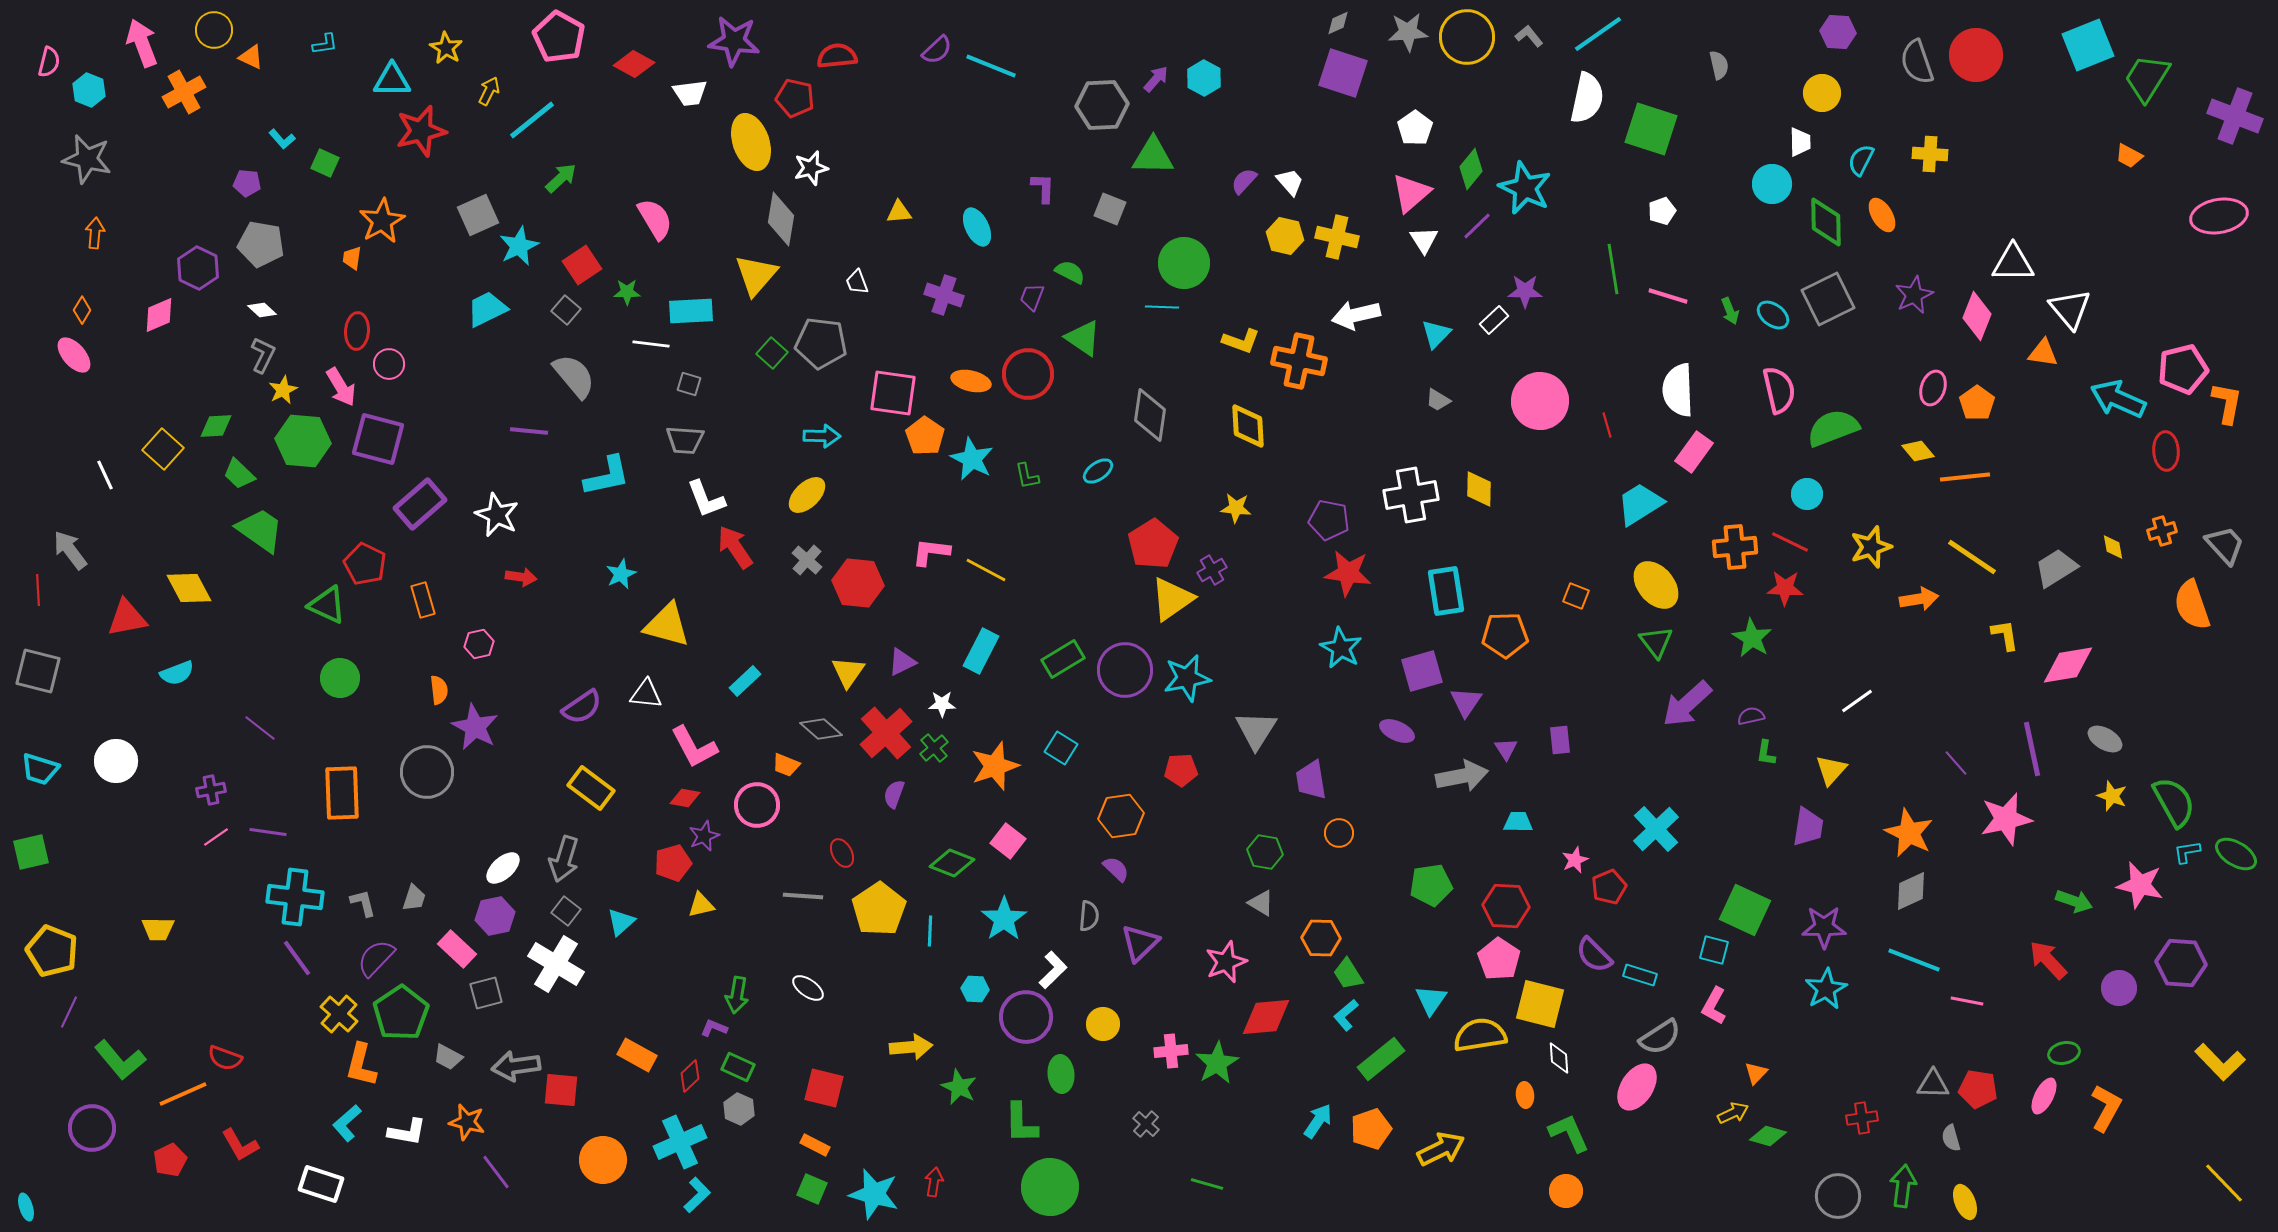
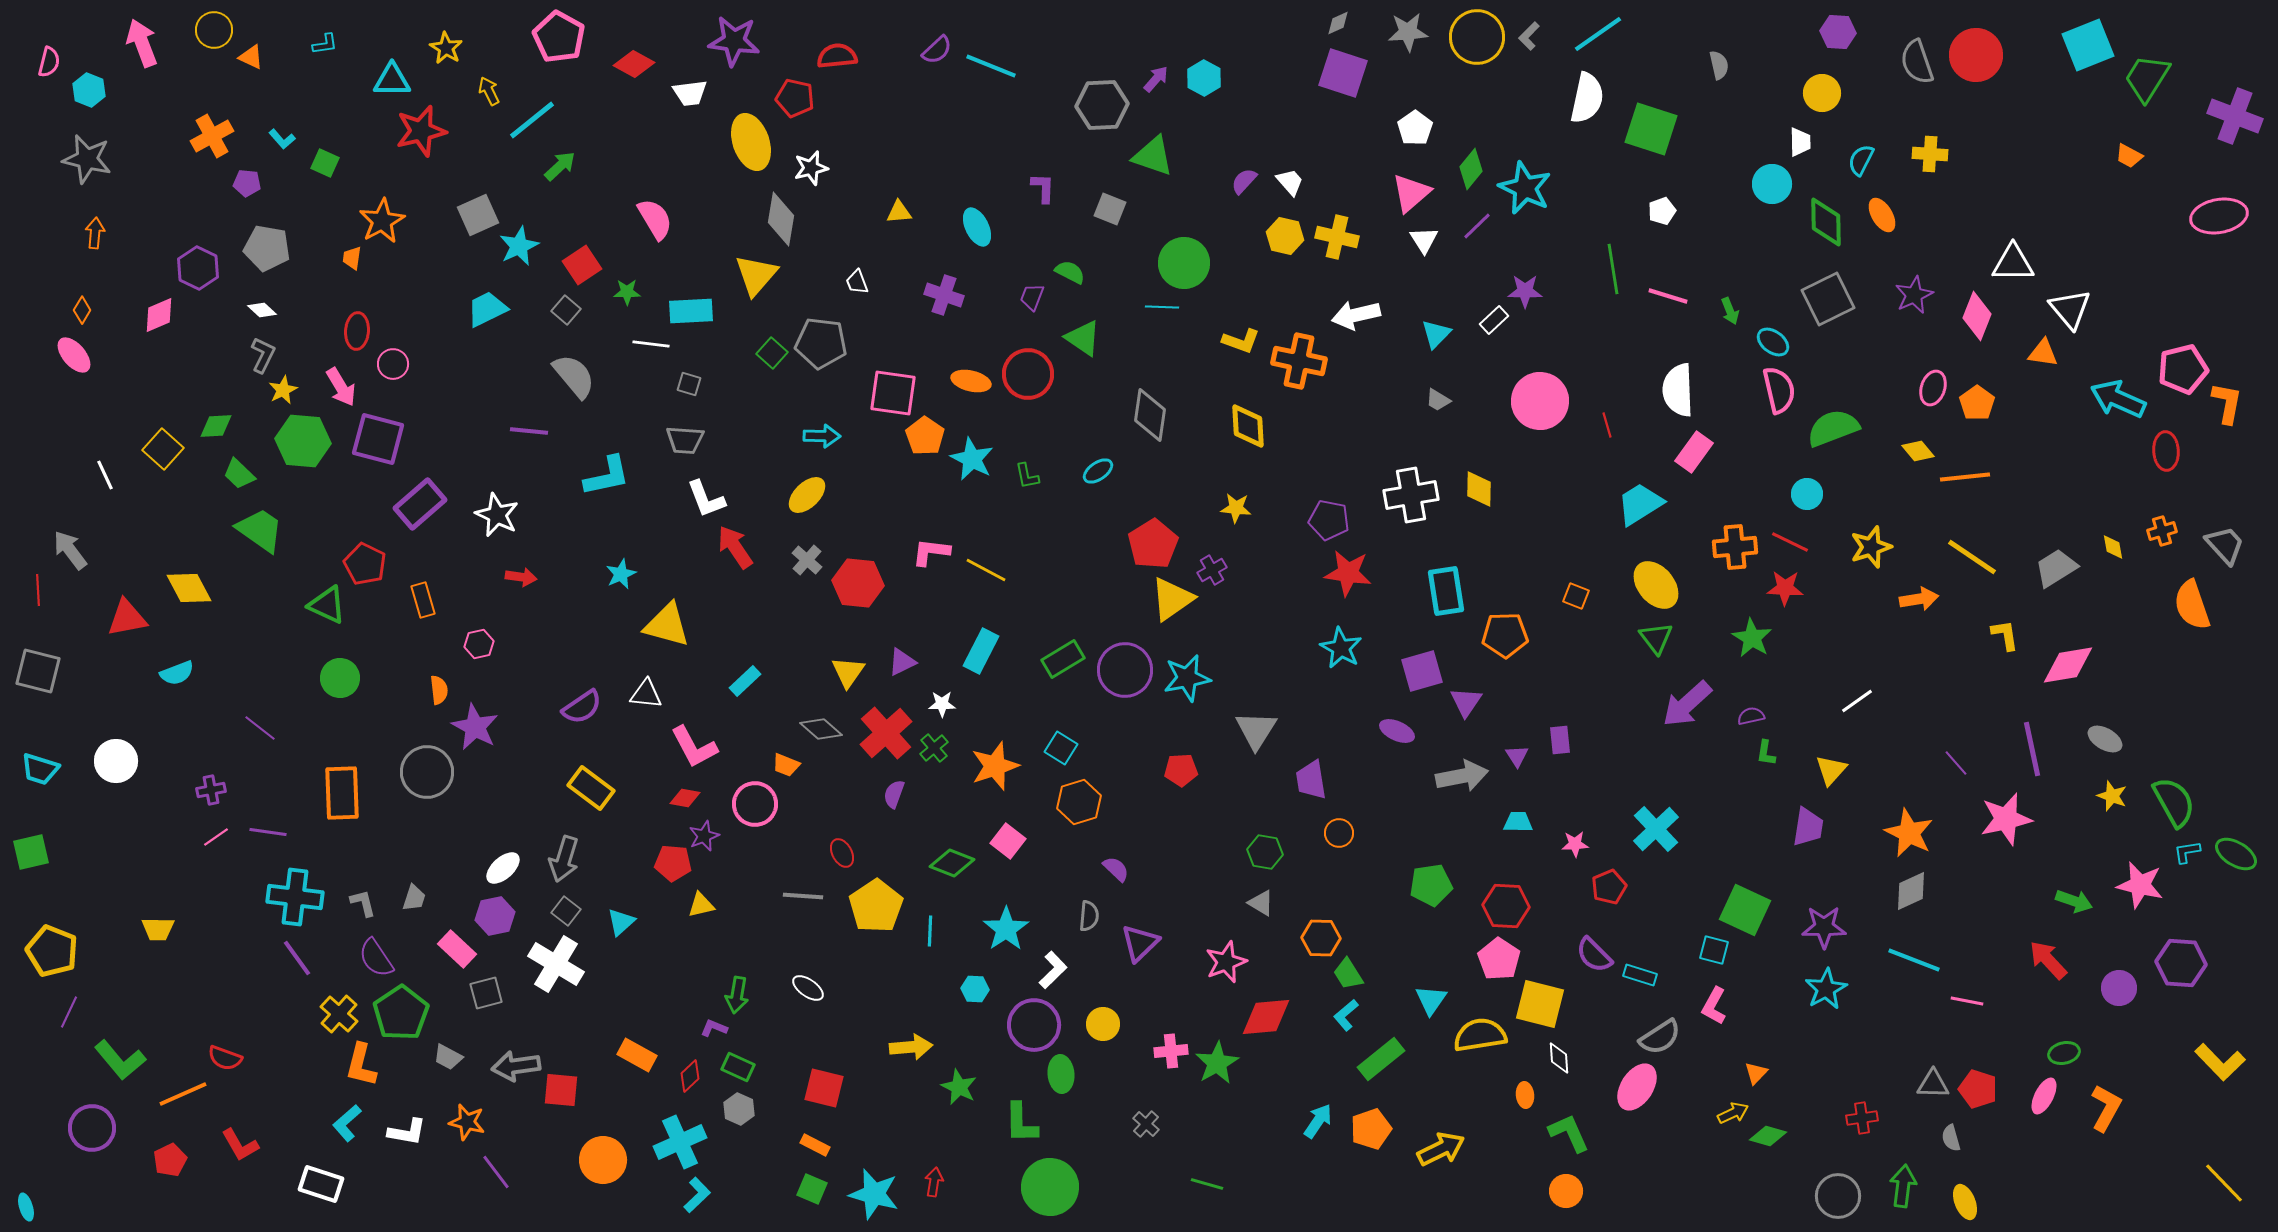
gray L-shape at (1529, 36): rotated 96 degrees counterclockwise
yellow circle at (1467, 37): moved 10 px right
yellow arrow at (489, 91): rotated 52 degrees counterclockwise
orange cross at (184, 92): moved 28 px right, 44 px down
green triangle at (1153, 156): rotated 18 degrees clockwise
green arrow at (561, 178): moved 1 px left, 12 px up
gray pentagon at (261, 244): moved 6 px right, 4 px down
cyan ellipse at (1773, 315): moved 27 px down
pink circle at (389, 364): moved 4 px right
green triangle at (1656, 642): moved 4 px up
purple triangle at (1506, 749): moved 11 px right, 7 px down
pink circle at (757, 805): moved 2 px left, 1 px up
orange hexagon at (1121, 816): moved 42 px left, 14 px up; rotated 9 degrees counterclockwise
pink star at (1575, 860): moved 16 px up; rotated 20 degrees clockwise
red pentagon at (673, 863): rotated 21 degrees clockwise
yellow pentagon at (879, 909): moved 3 px left, 3 px up
cyan star at (1004, 919): moved 2 px right, 10 px down
purple semicircle at (376, 958): rotated 78 degrees counterclockwise
purple circle at (1026, 1017): moved 8 px right, 8 px down
red pentagon at (1978, 1089): rotated 9 degrees clockwise
